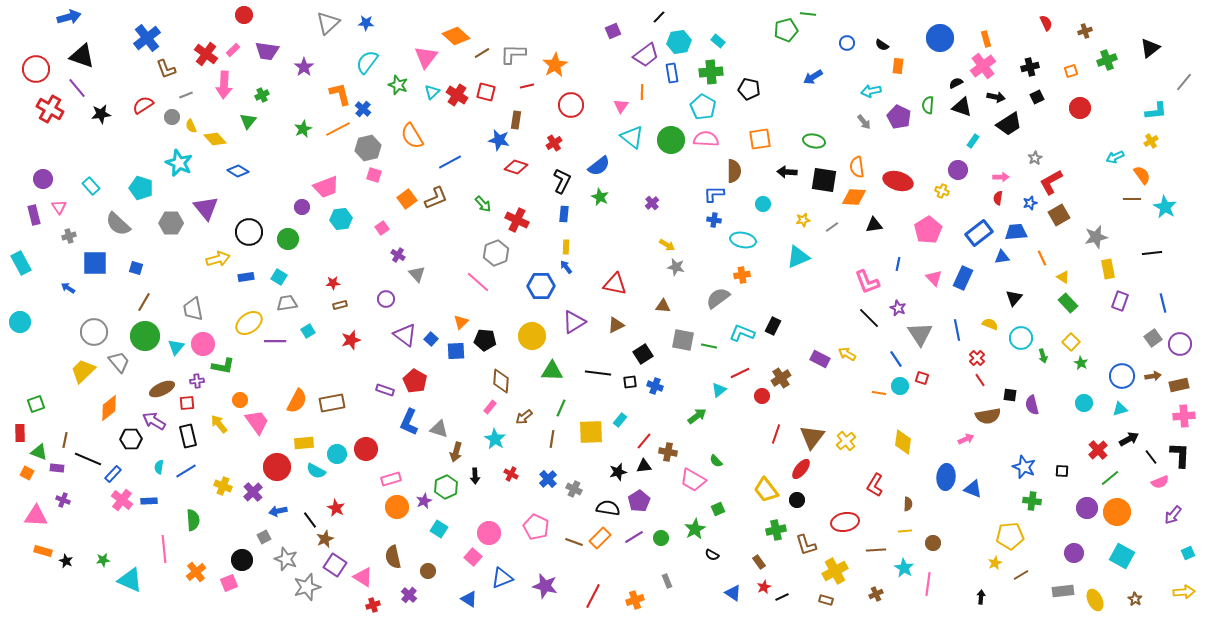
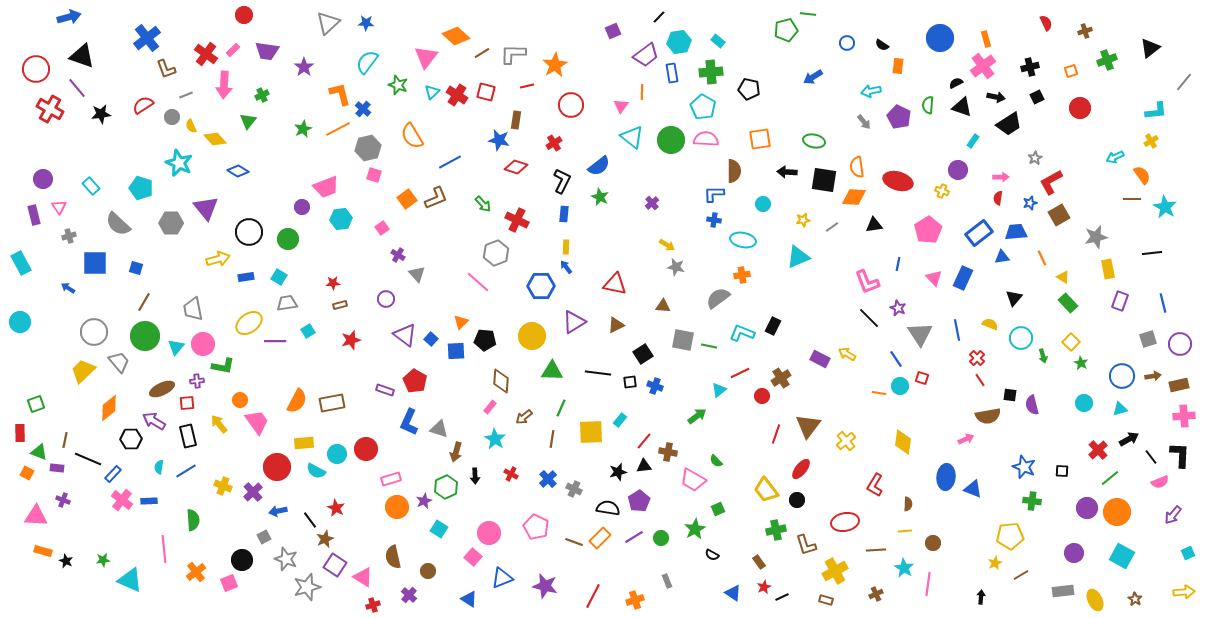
gray square at (1153, 338): moved 5 px left, 1 px down; rotated 18 degrees clockwise
brown triangle at (812, 437): moved 4 px left, 11 px up
